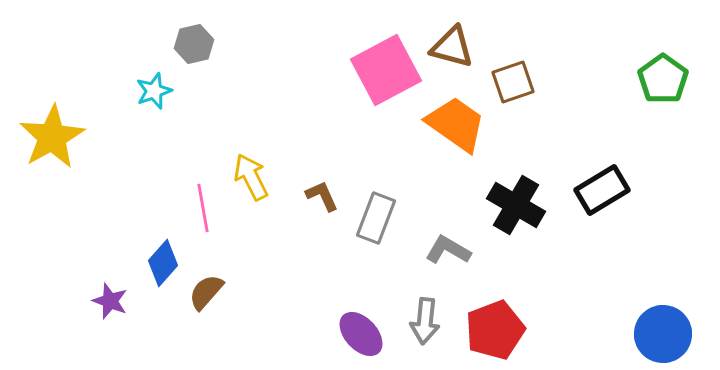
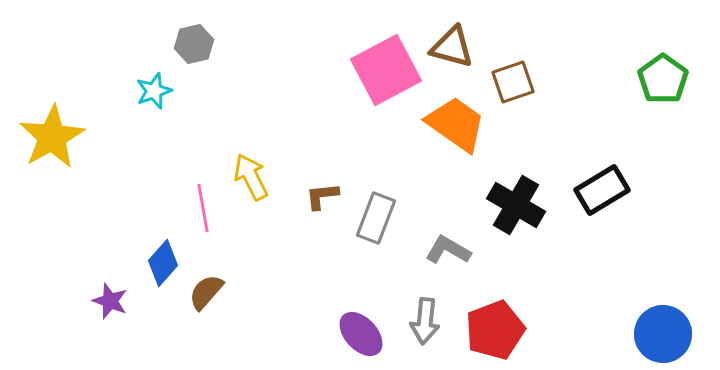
brown L-shape: rotated 72 degrees counterclockwise
